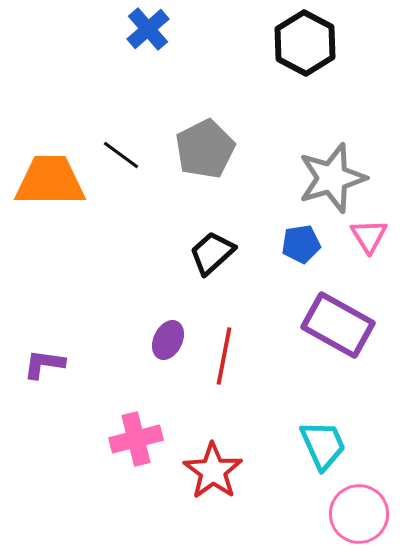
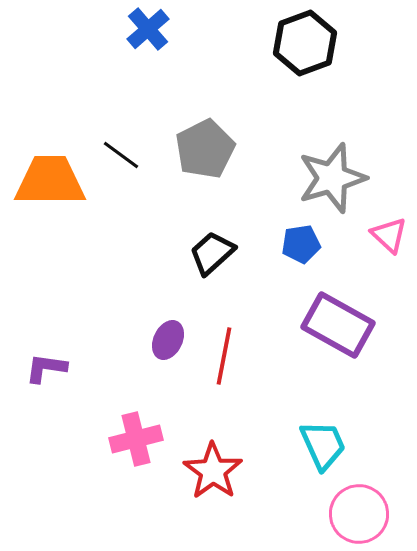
black hexagon: rotated 12 degrees clockwise
pink triangle: moved 20 px right, 1 px up; rotated 15 degrees counterclockwise
purple L-shape: moved 2 px right, 4 px down
